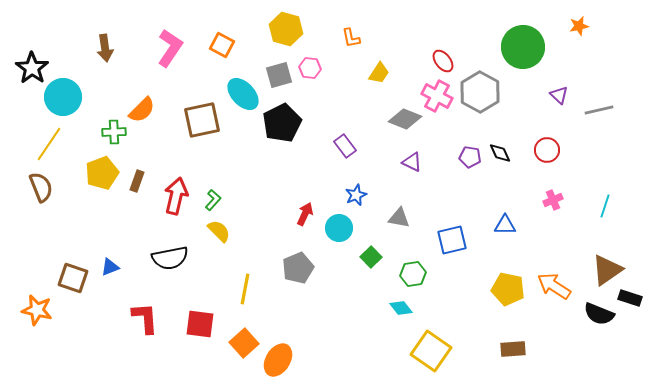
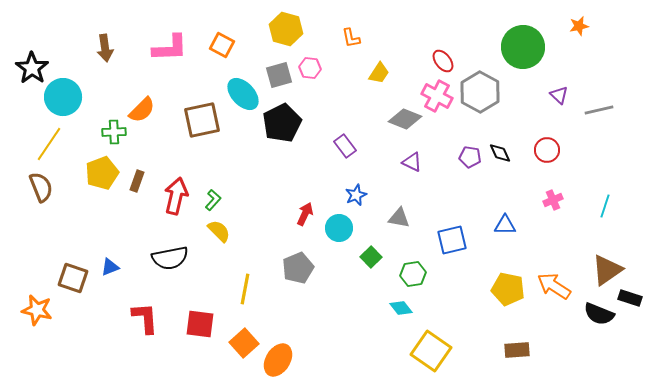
pink L-shape at (170, 48): rotated 54 degrees clockwise
brown rectangle at (513, 349): moved 4 px right, 1 px down
